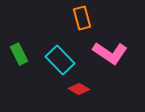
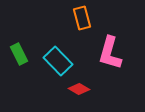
pink L-shape: rotated 72 degrees clockwise
cyan rectangle: moved 2 px left, 1 px down
